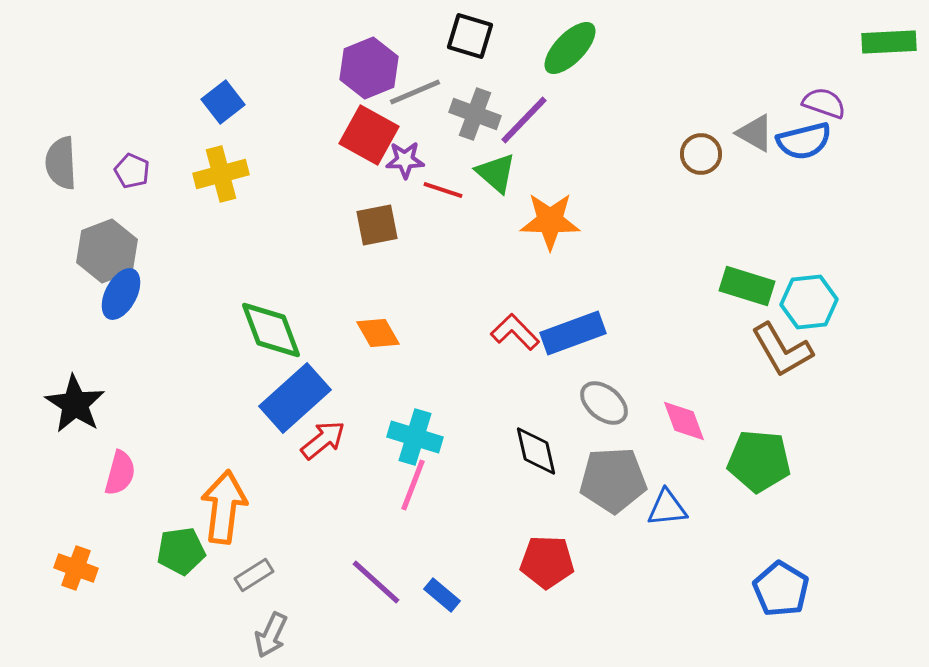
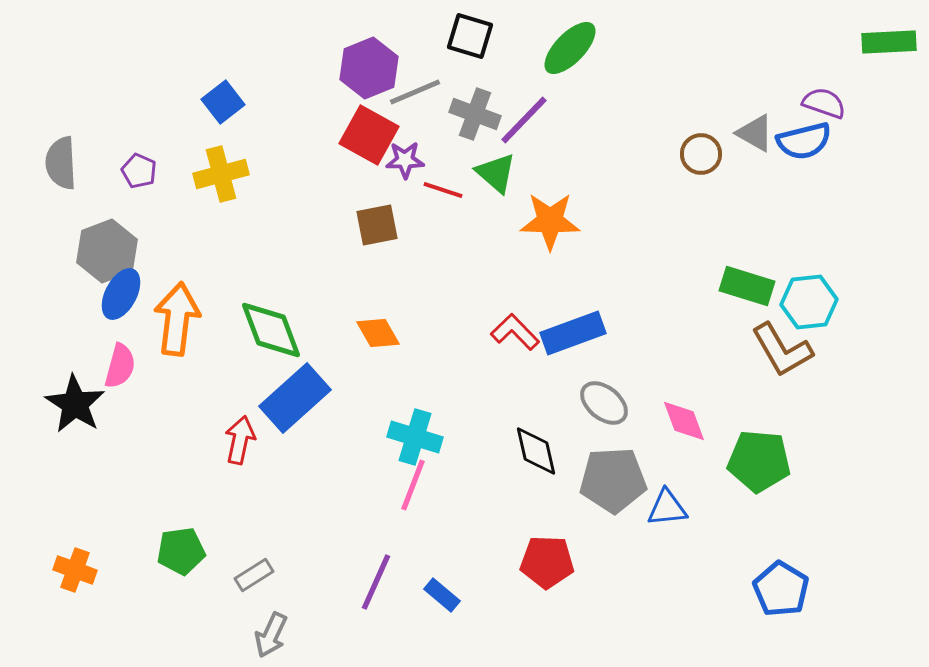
purple pentagon at (132, 171): moved 7 px right
red arrow at (323, 440): moved 83 px left; rotated 39 degrees counterclockwise
pink semicircle at (120, 473): moved 107 px up
orange arrow at (224, 507): moved 47 px left, 188 px up
orange cross at (76, 568): moved 1 px left, 2 px down
purple line at (376, 582): rotated 72 degrees clockwise
